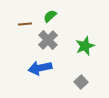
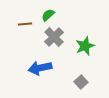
green semicircle: moved 2 px left, 1 px up
gray cross: moved 6 px right, 3 px up
